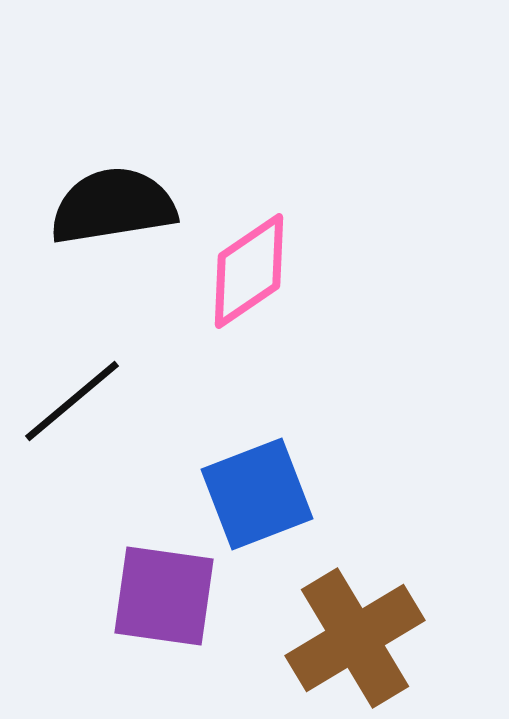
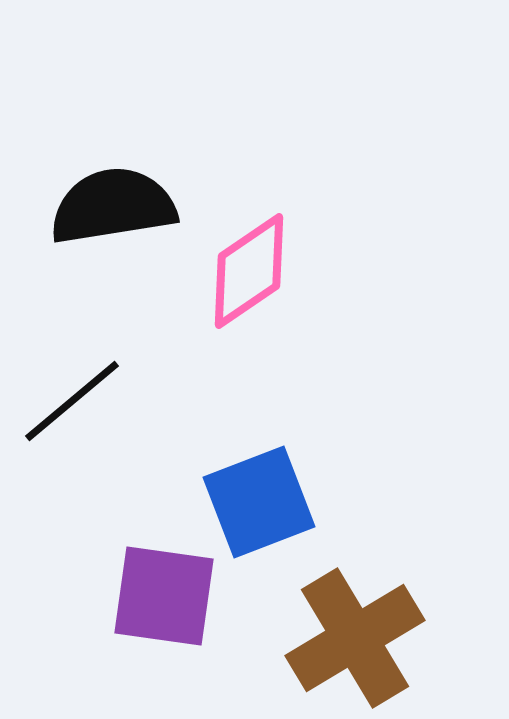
blue square: moved 2 px right, 8 px down
